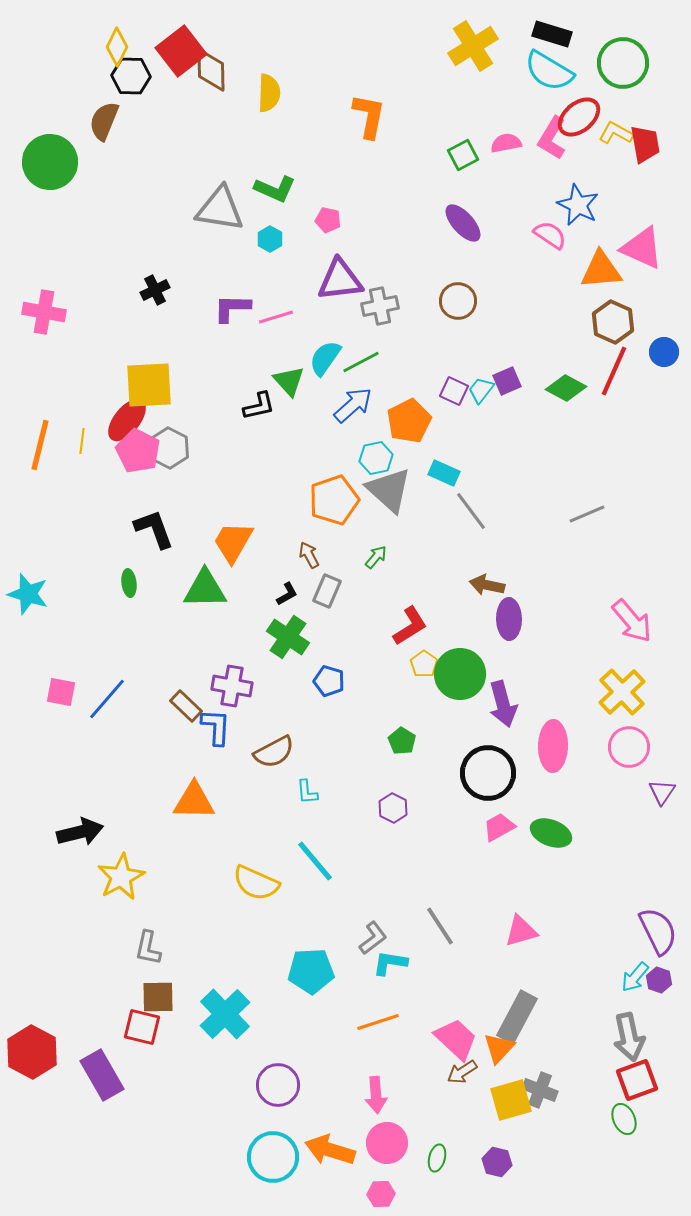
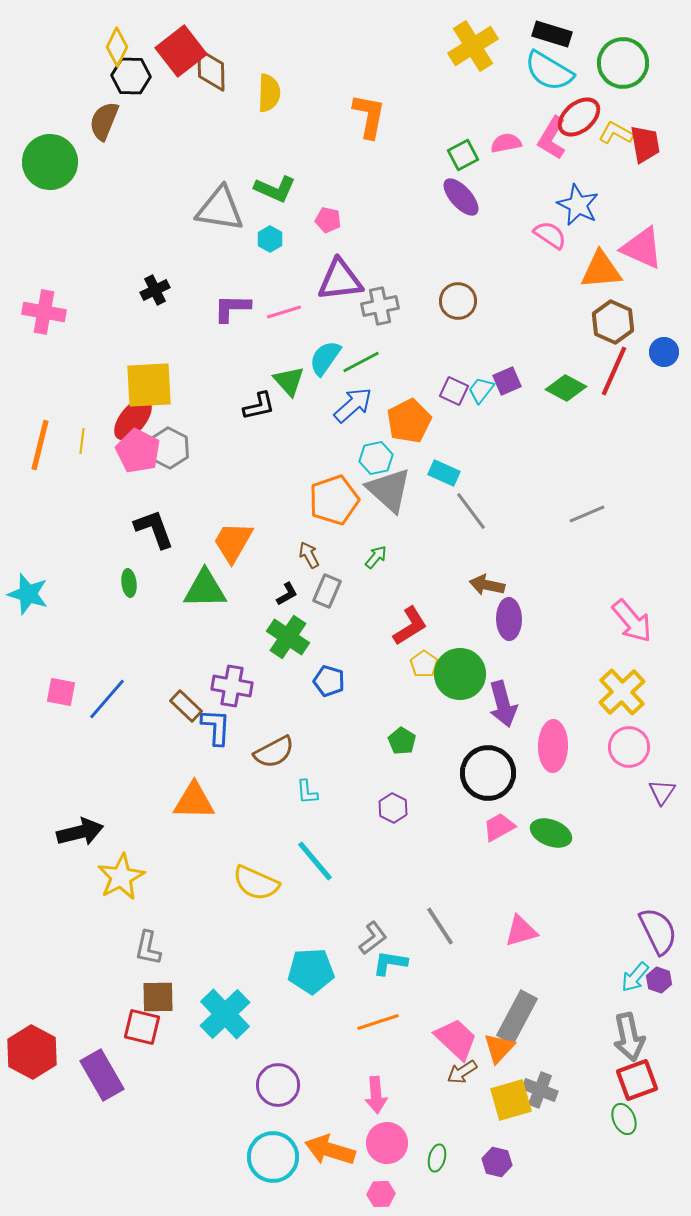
purple ellipse at (463, 223): moved 2 px left, 26 px up
pink line at (276, 317): moved 8 px right, 5 px up
red ellipse at (127, 420): moved 6 px right, 1 px up
